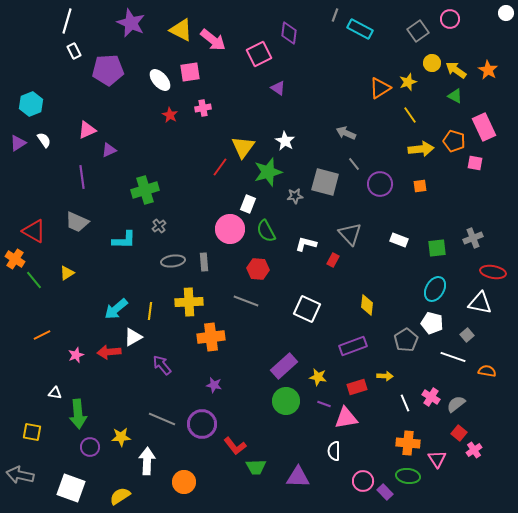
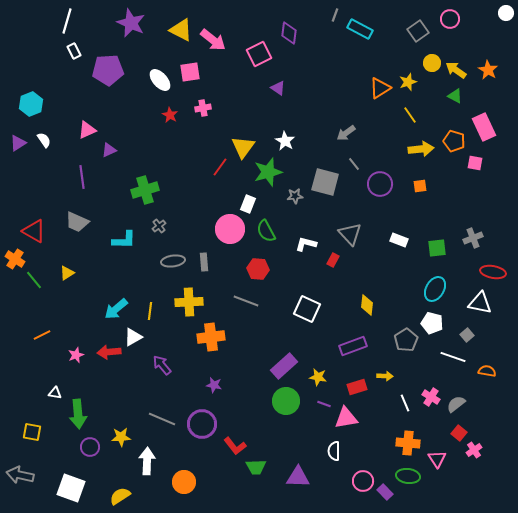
gray arrow at (346, 133): rotated 60 degrees counterclockwise
